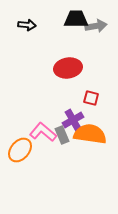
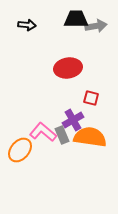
orange semicircle: moved 3 px down
